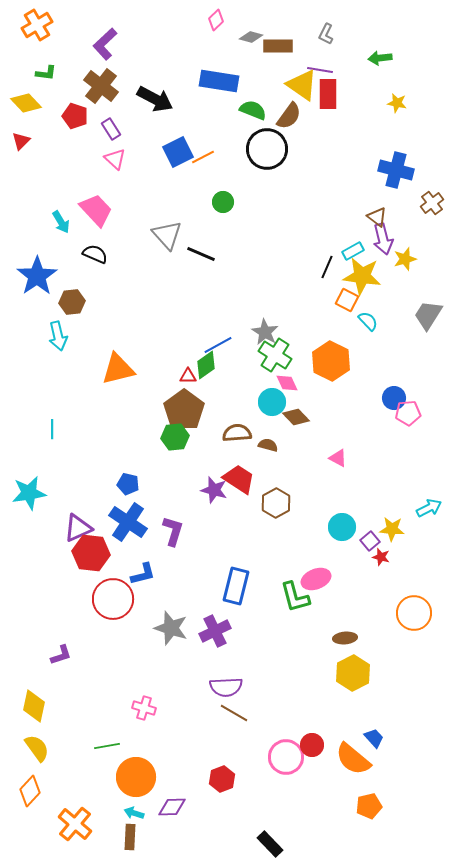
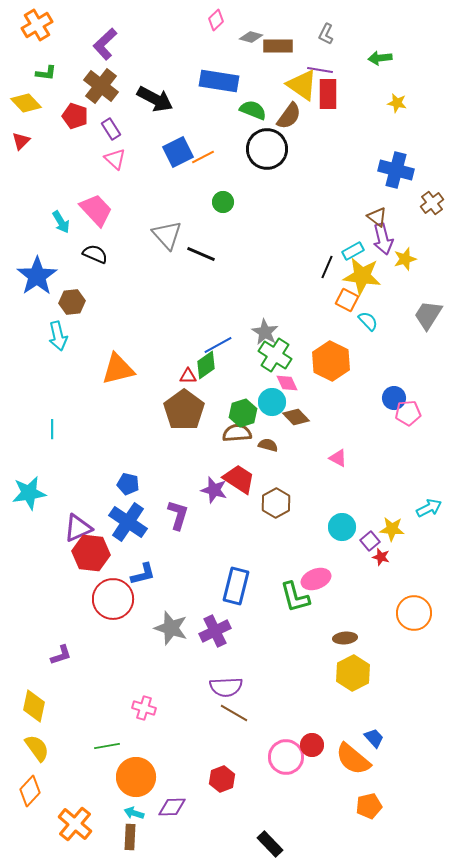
green hexagon at (175, 437): moved 68 px right, 24 px up; rotated 12 degrees counterclockwise
purple L-shape at (173, 531): moved 5 px right, 16 px up
